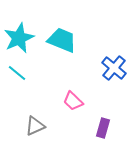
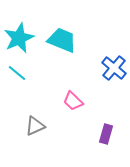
purple rectangle: moved 3 px right, 6 px down
